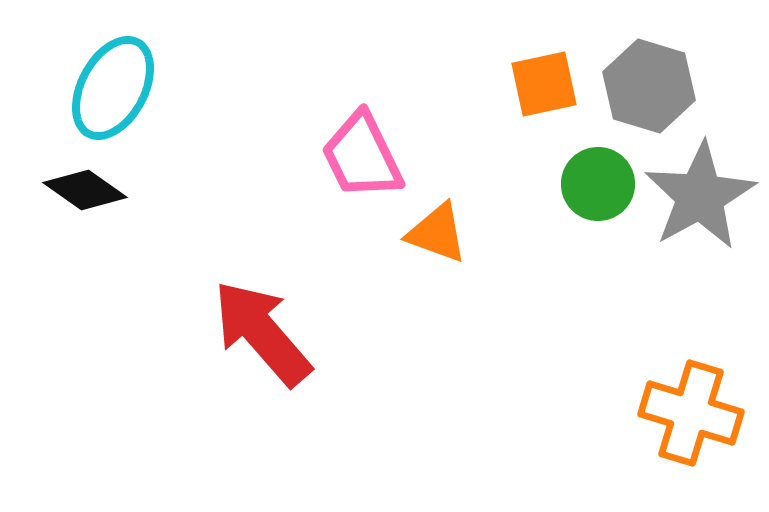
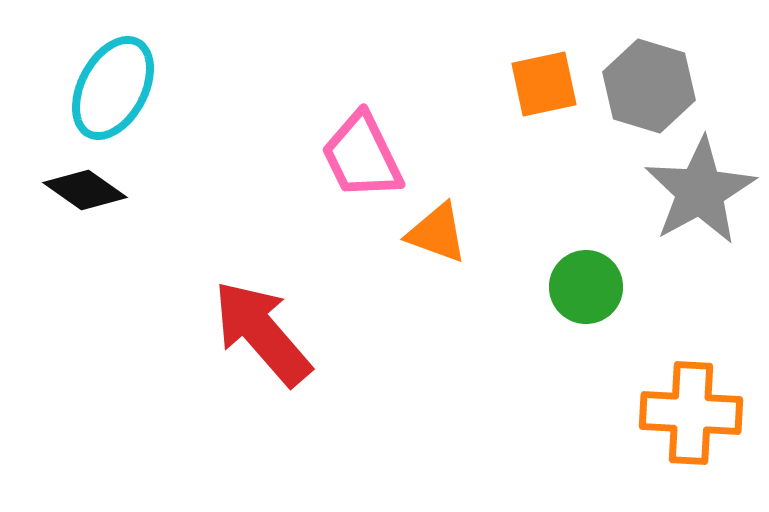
green circle: moved 12 px left, 103 px down
gray star: moved 5 px up
orange cross: rotated 14 degrees counterclockwise
